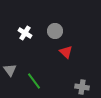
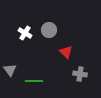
gray circle: moved 6 px left, 1 px up
green line: rotated 54 degrees counterclockwise
gray cross: moved 2 px left, 13 px up
